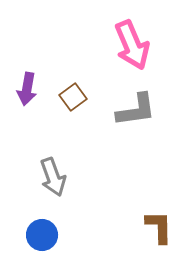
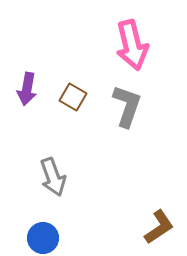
pink arrow: rotated 9 degrees clockwise
brown square: rotated 24 degrees counterclockwise
gray L-shape: moved 9 px left, 4 px up; rotated 63 degrees counterclockwise
brown L-shape: rotated 57 degrees clockwise
blue circle: moved 1 px right, 3 px down
